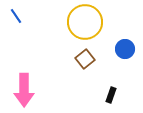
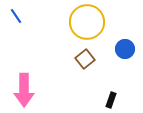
yellow circle: moved 2 px right
black rectangle: moved 5 px down
